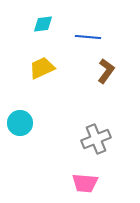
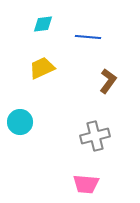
brown L-shape: moved 2 px right, 10 px down
cyan circle: moved 1 px up
gray cross: moved 1 px left, 3 px up; rotated 8 degrees clockwise
pink trapezoid: moved 1 px right, 1 px down
